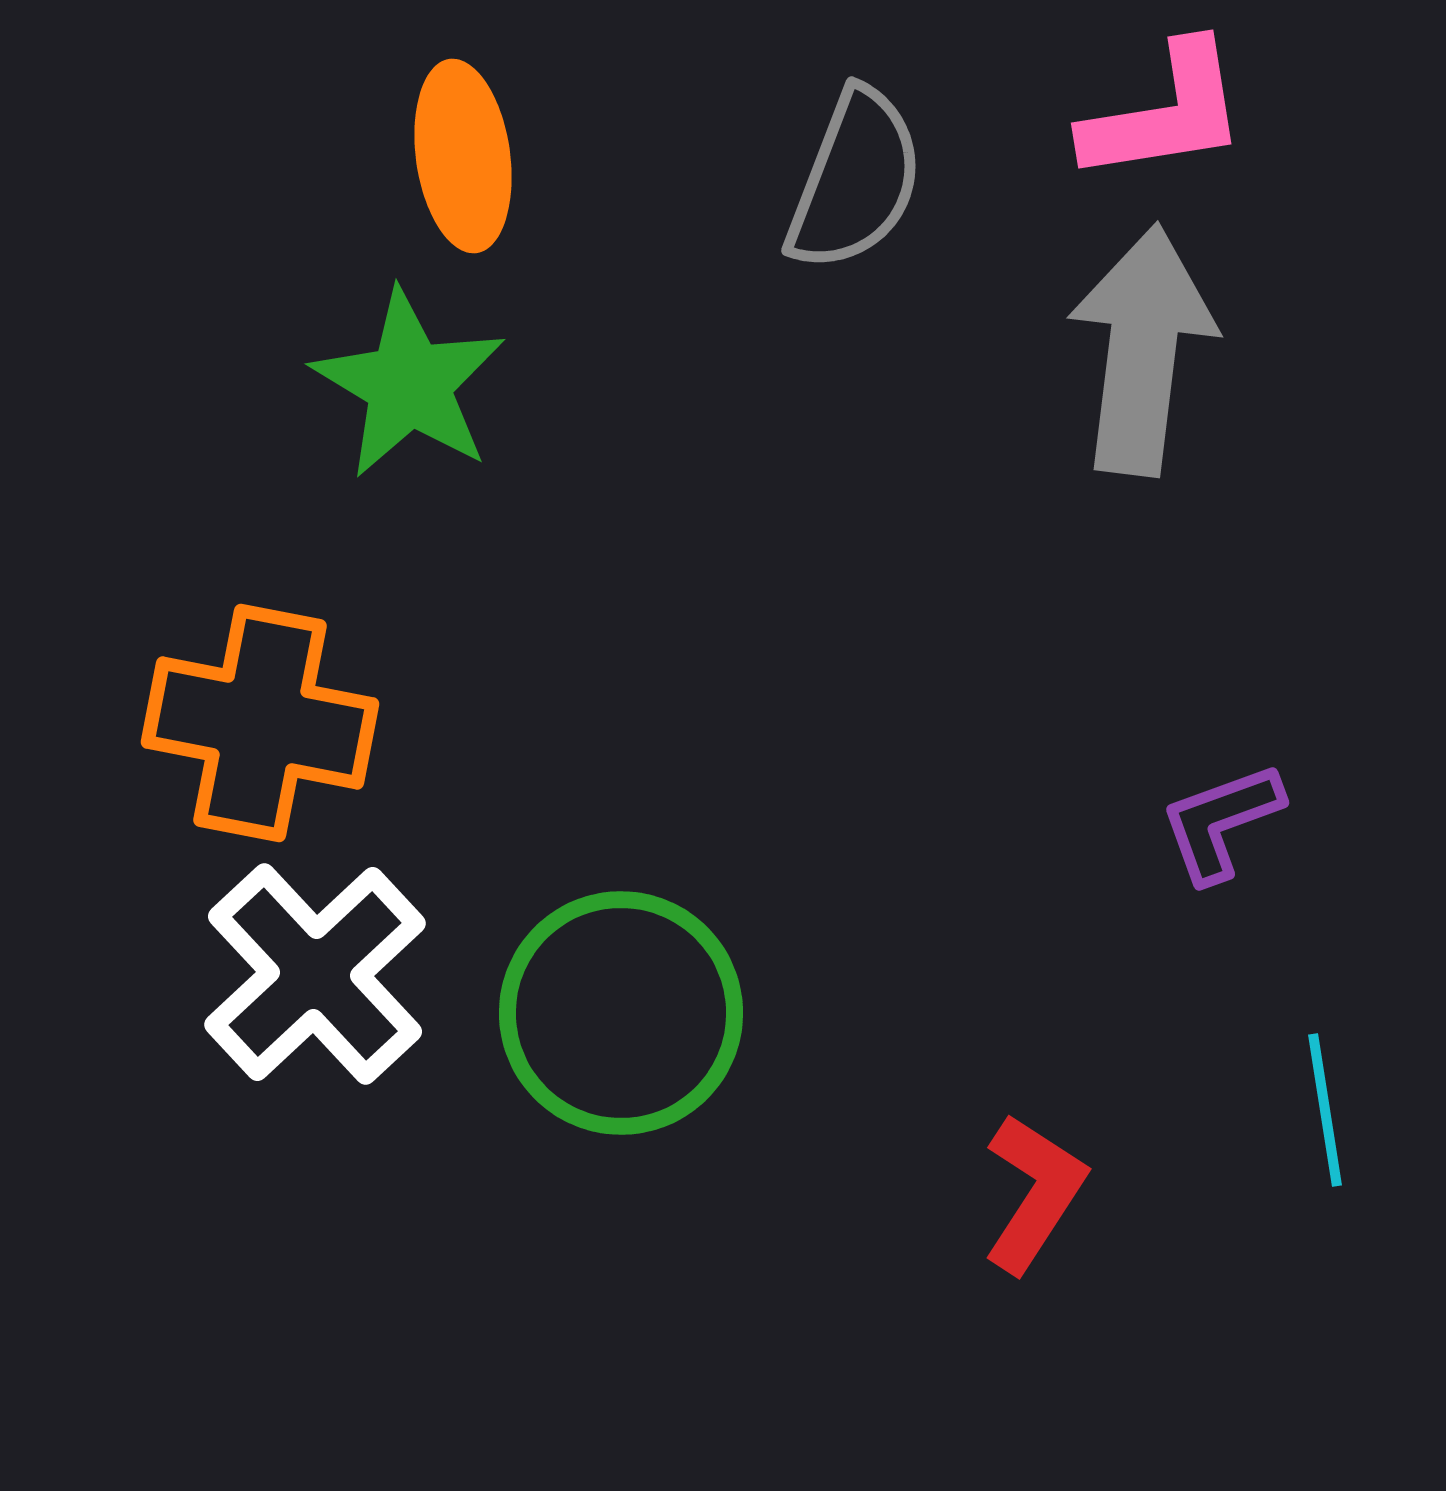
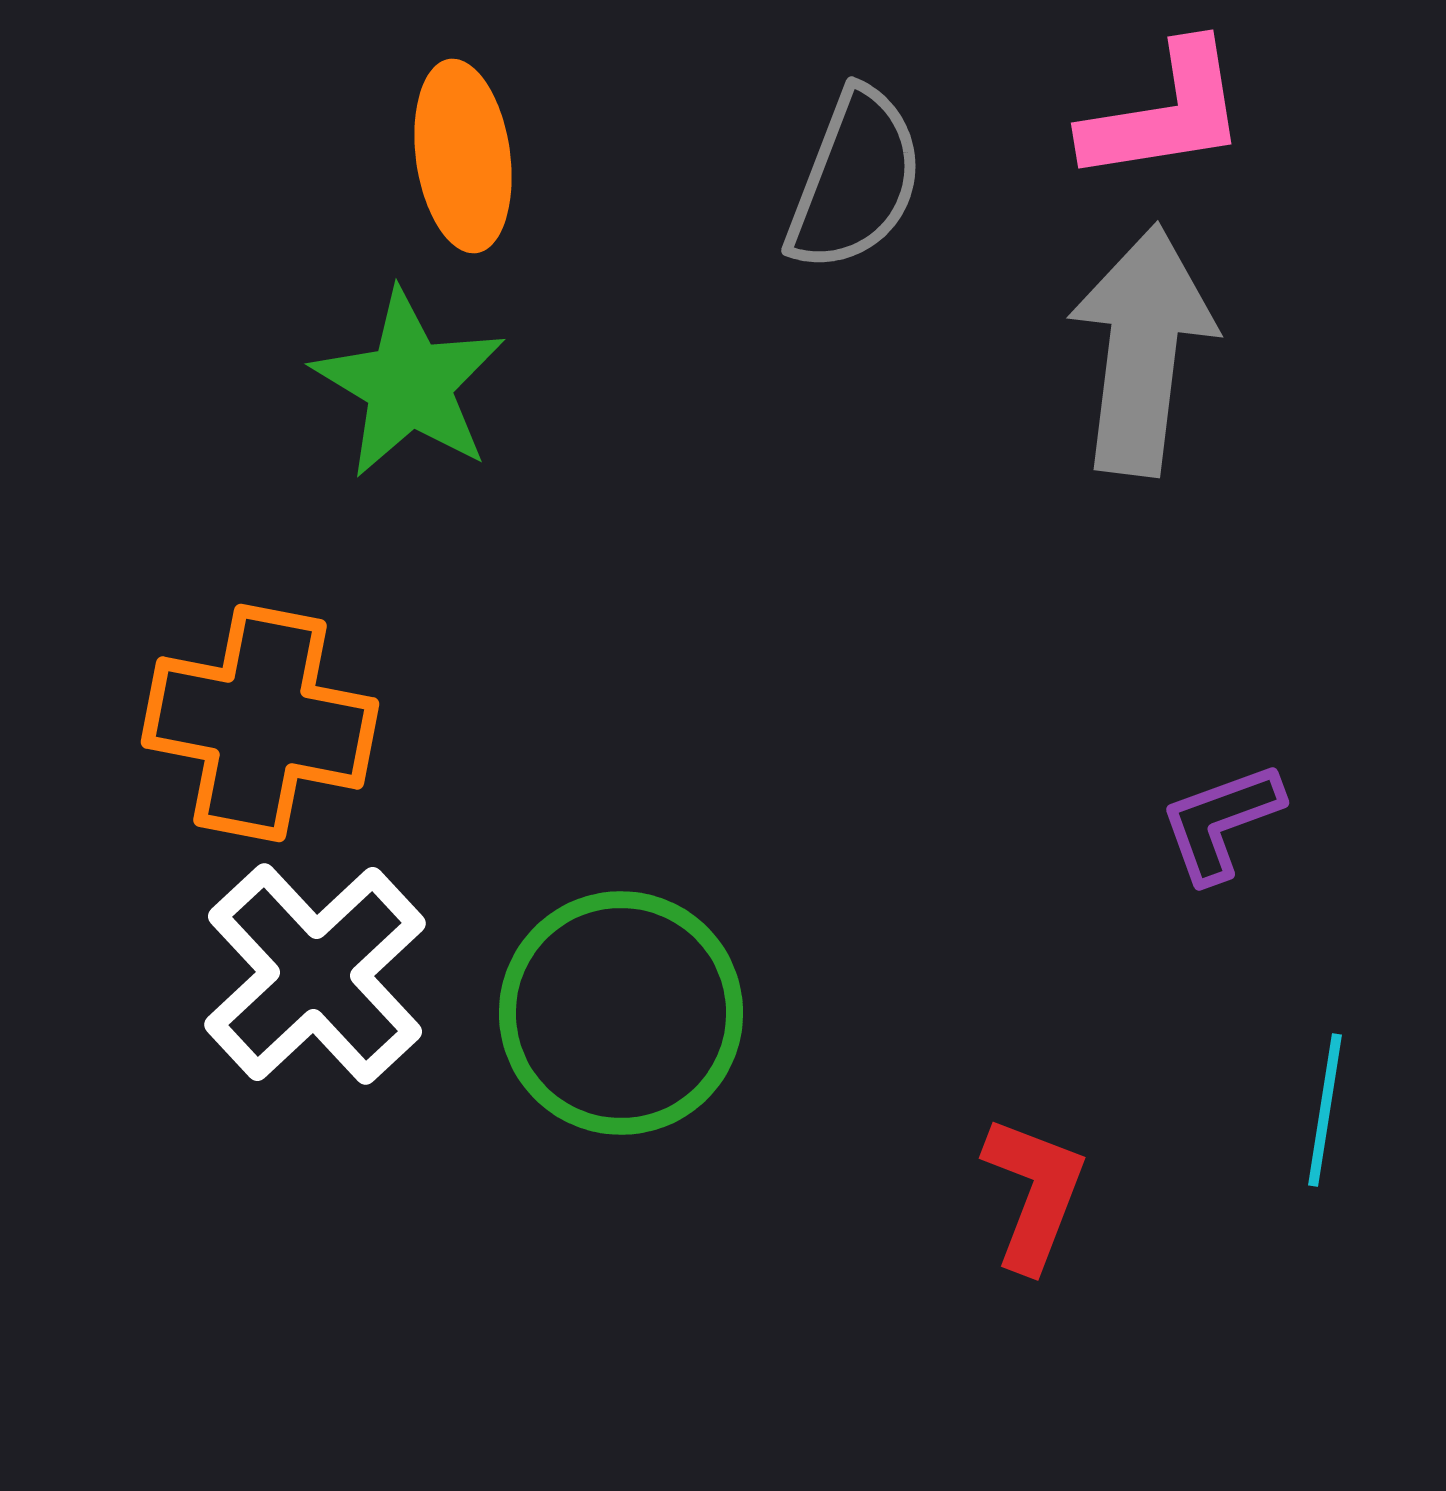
cyan line: rotated 18 degrees clockwise
red L-shape: rotated 12 degrees counterclockwise
